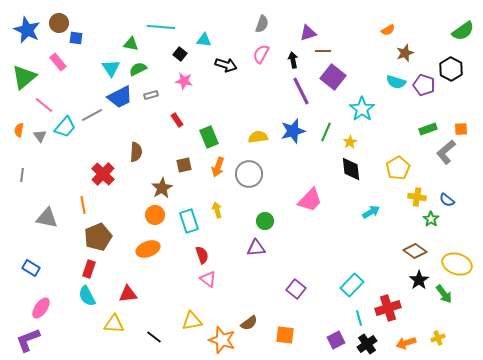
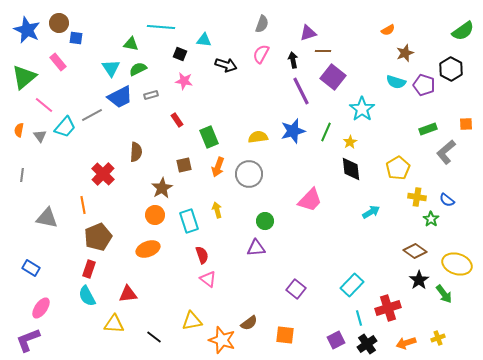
black square at (180, 54): rotated 16 degrees counterclockwise
orange square at (461, 129): moved 5 px right, 5 px up
